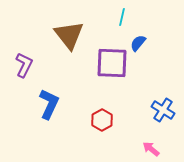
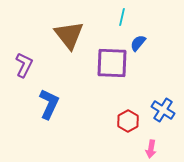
red hexagon: moved 26 px right, 1 px down
pink arrow: rotated 120 degrees counterclockwise
